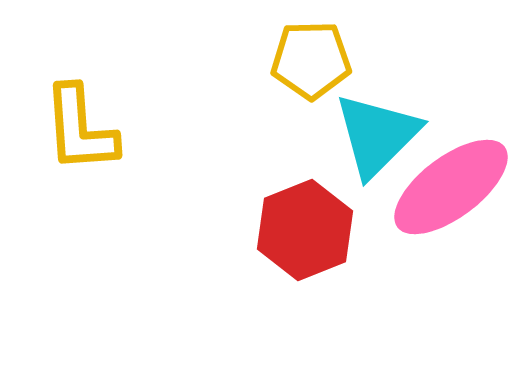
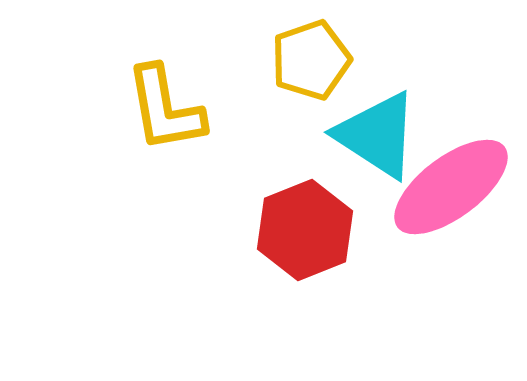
yellow pentagon: rotated 18 degrees counterclockwise
yellow L-shape: moved 85 px right, 20 px up; rotated 6 degrees counterclockwise
cyan triangle: rotated 42 degrees counterclockwise
